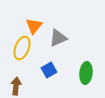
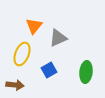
yellow ellipse: moved 6 px down
green ellipse: moved 1 px up
brown arrow: moved 1 px left, 1 px up; rotated 90 degrees clockwise
